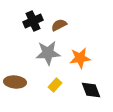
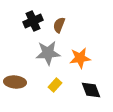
brown semicircle: rotated 42 degrees counterclockwise
